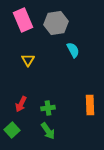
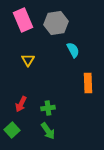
orange rectangle: moved 2 px left, 22 px up
